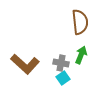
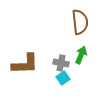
brown L-shape: rotated 44 degrees counterclockwise
